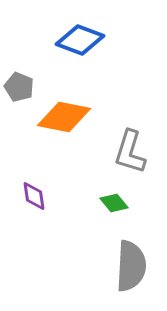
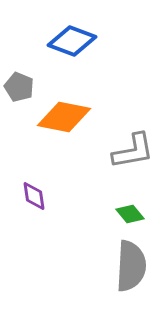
blue diamond: moved 8 px left, 1 px down
gray L-shape: moved 3 px right, 1 px up; rotated 117 degrees counterclockwise
green diamond: moved 16 px right, 11 px down
